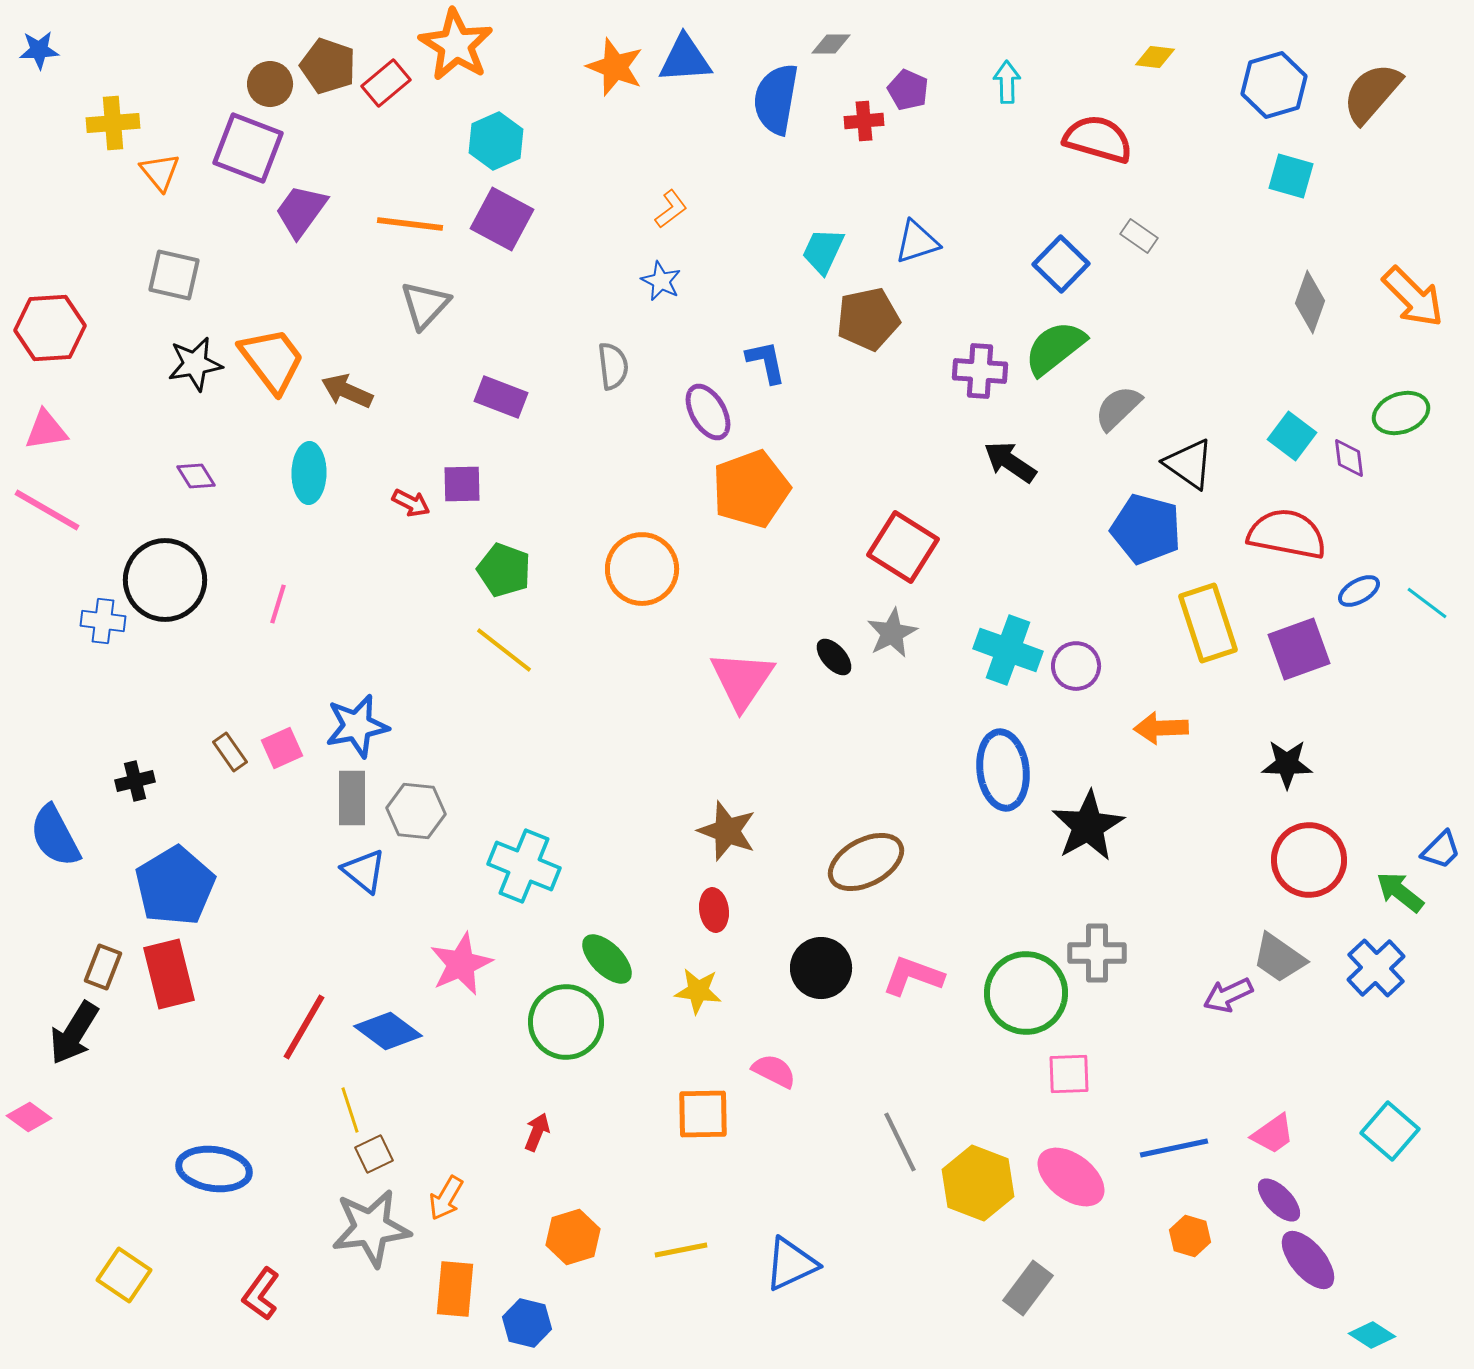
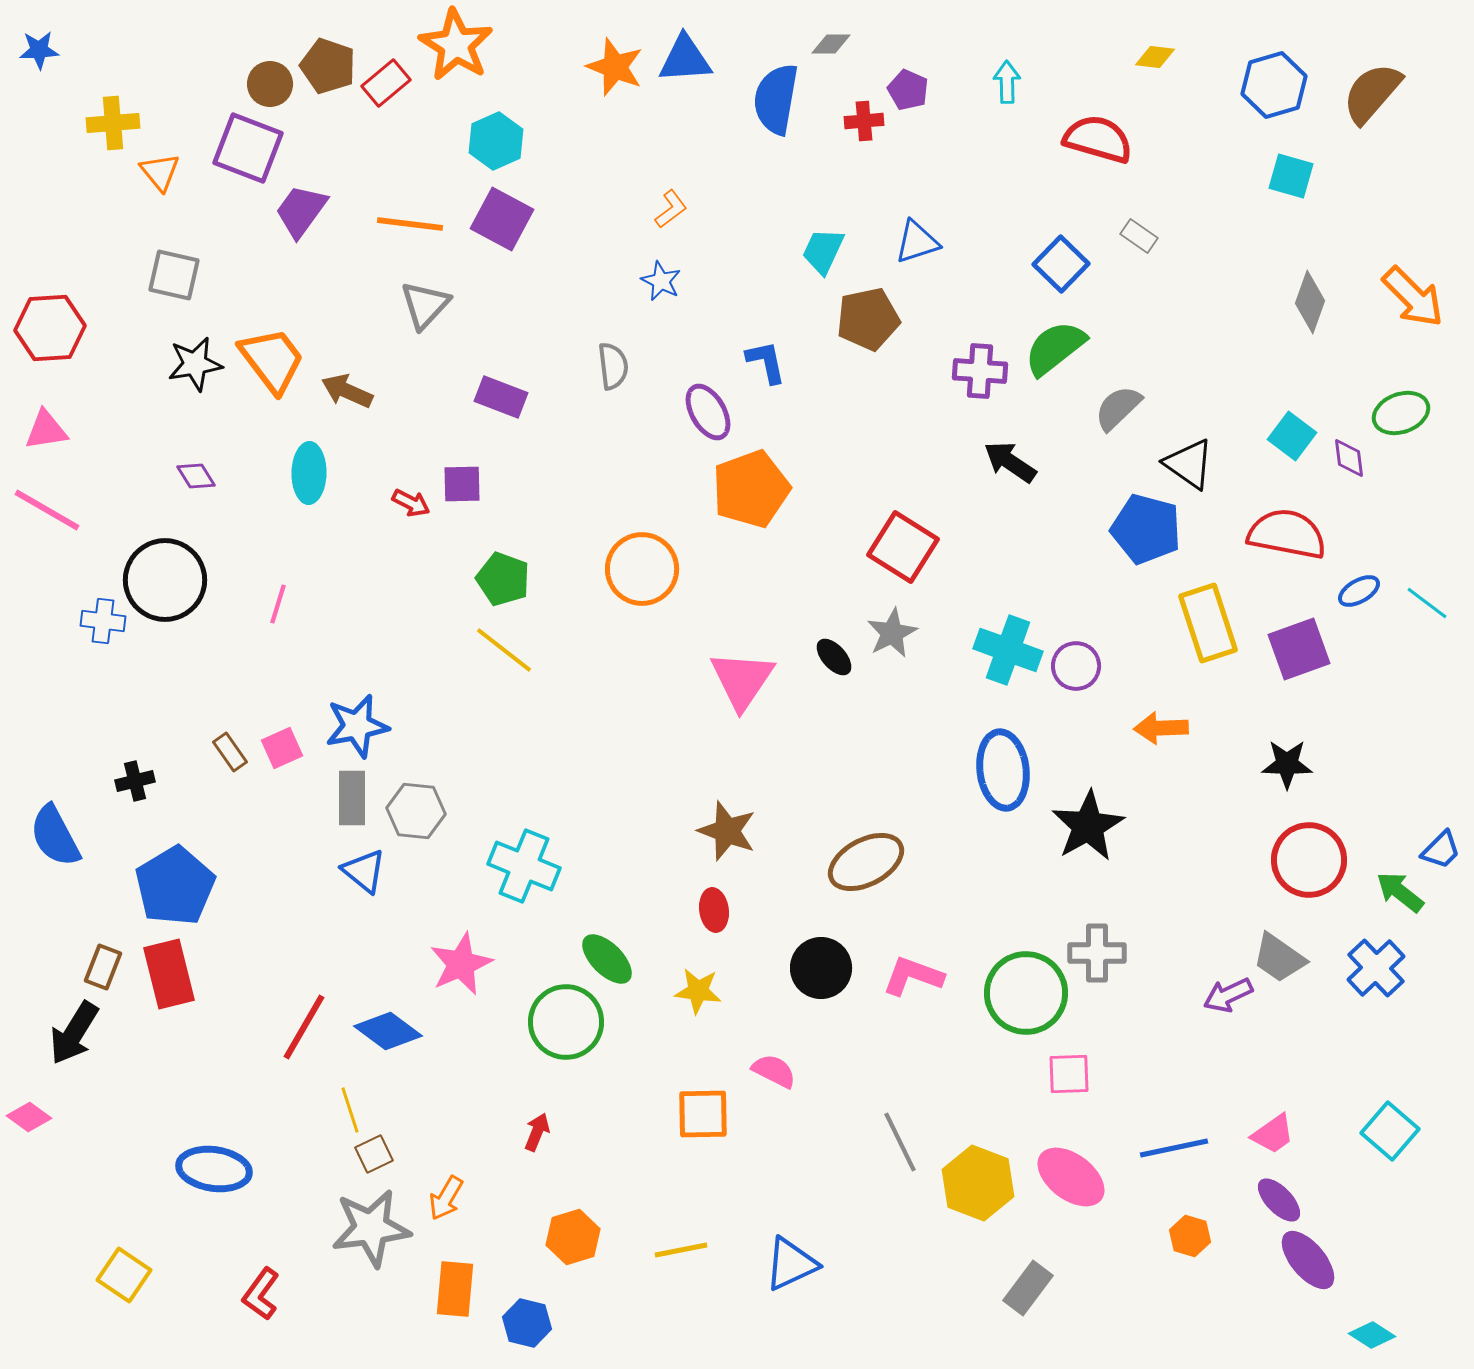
green pentagon at (504, 570): moved 1 px left, 9 px down
